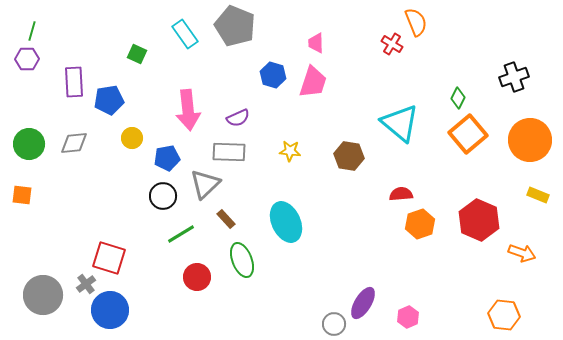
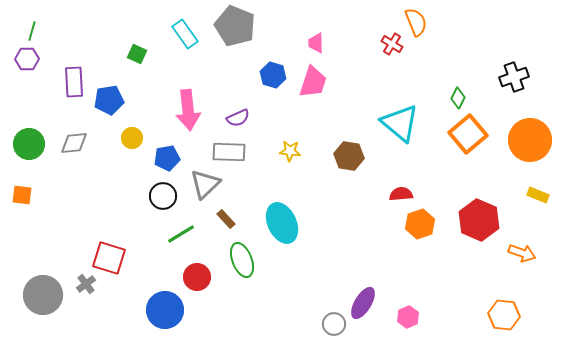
cyan ellipse at (286, 222): moved 4 px left, 1 px down
blue circle at (110, 310): moved 55 px right
